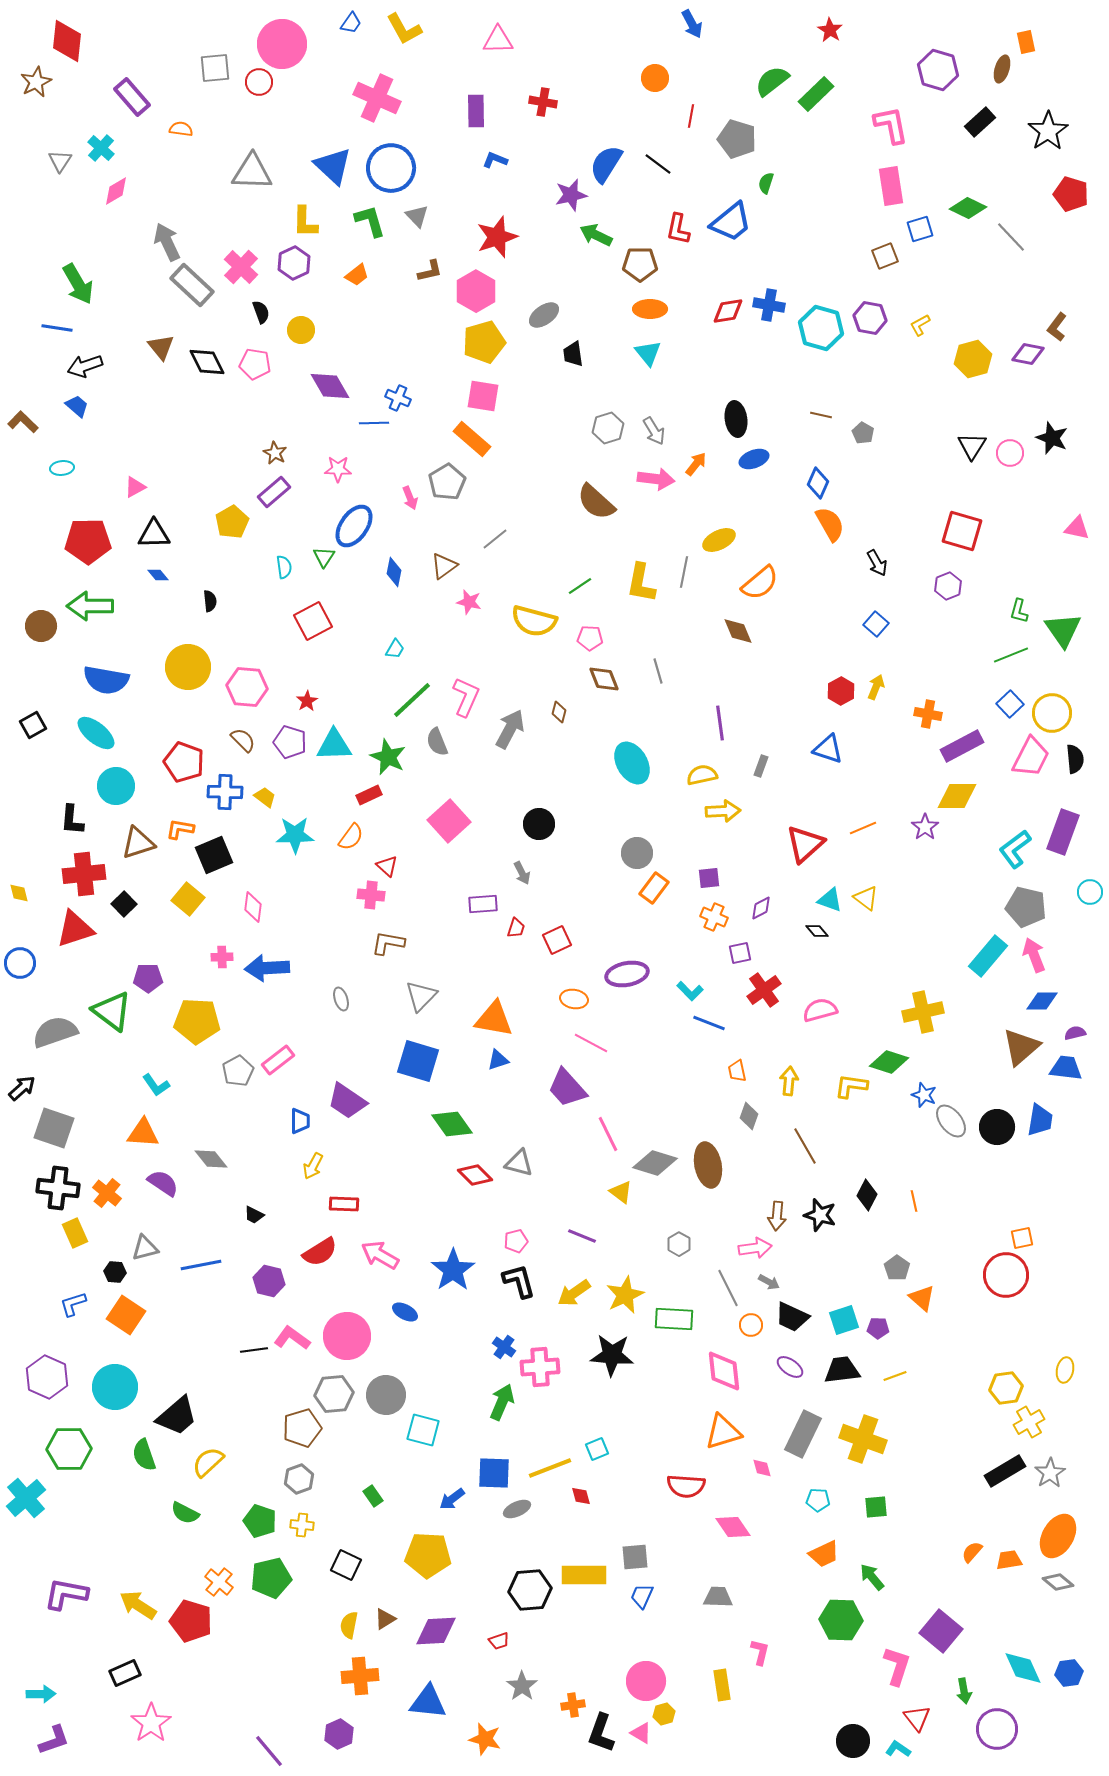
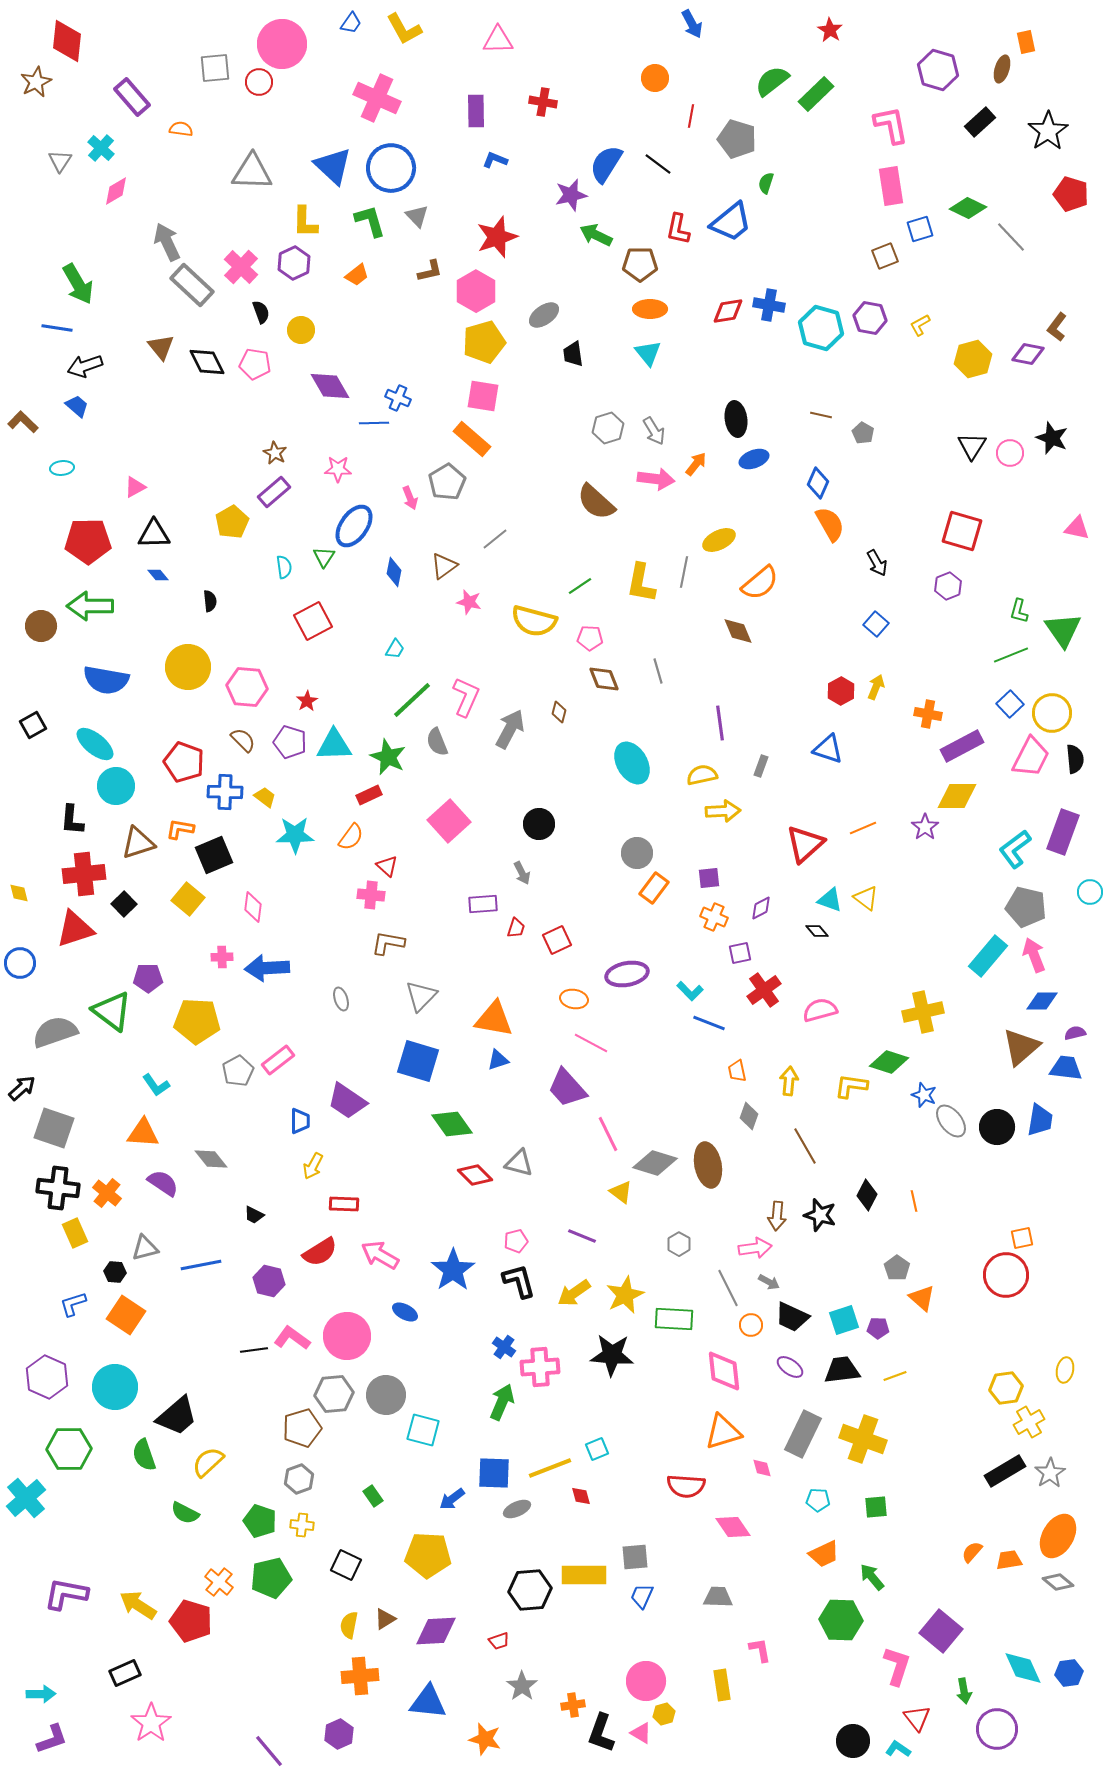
cyan ellipse at (96, 733): moved 1 px left, 11 px down
pink L-shape at (760, 1652): moved 2 px up; rotated 24 degrees counterclockwise
purple L-shape at (54, 1740): moved 2 px left, 1 px up
